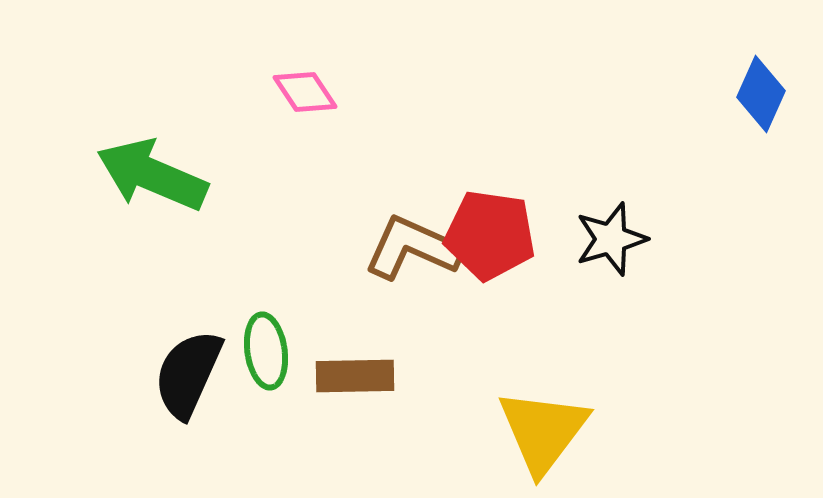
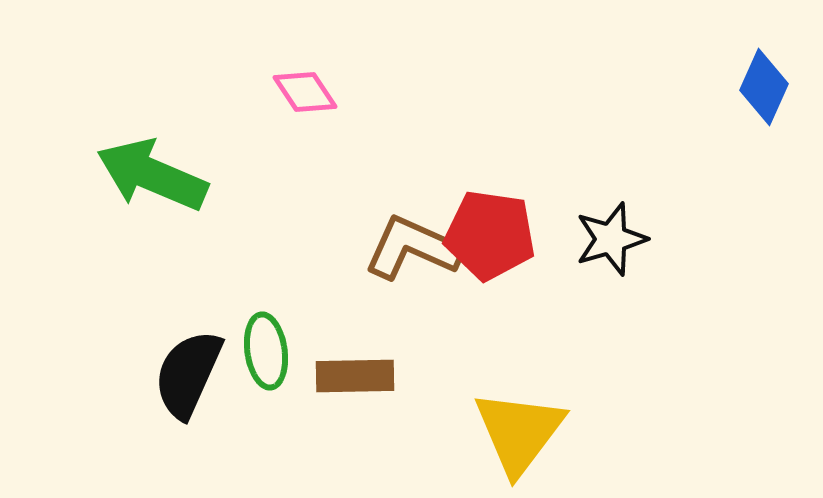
blue diamond: moved 3 px right, 7 px up
yellow triangle: moved 24 px left, 1 px down
